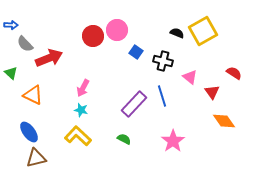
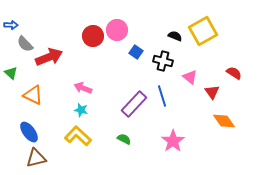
black semicircle: moved 2 px left, 3 px down
red arrow: moved 1 px up
pink arrow: rotated 84 degrees clockwise
